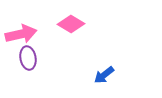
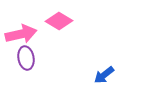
pink diamond: moved 12 px left, 3 px up
purple ellipse: moved 2 px left
